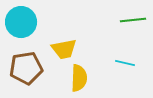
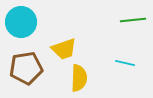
yellow trapezoid: rotated 8 degrees counterclockwise
